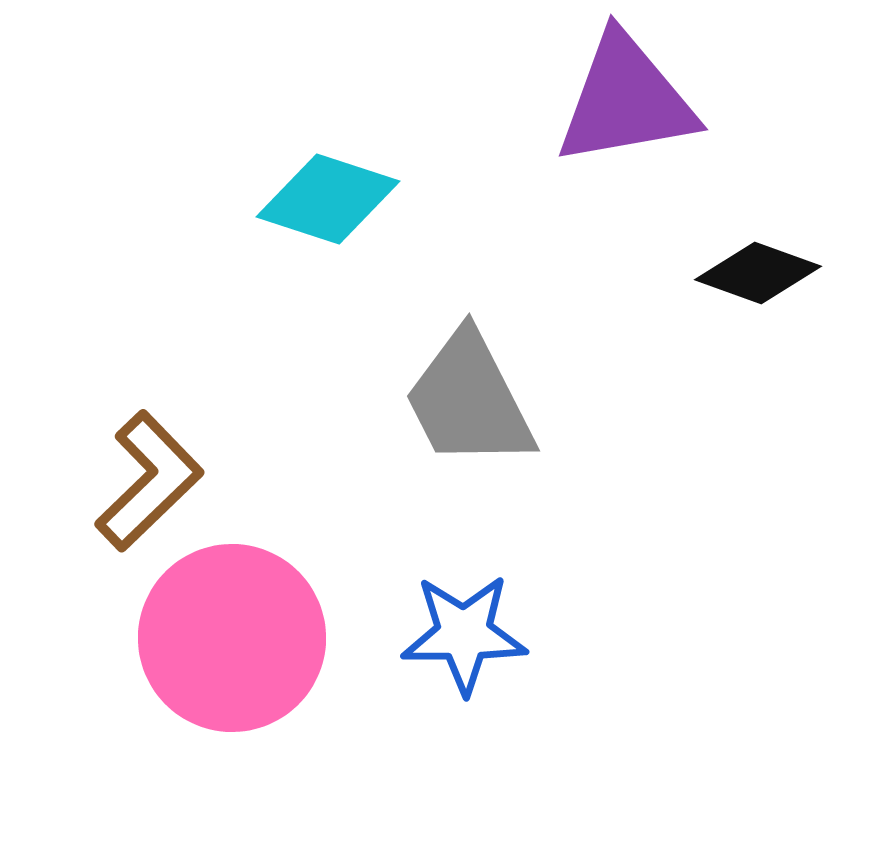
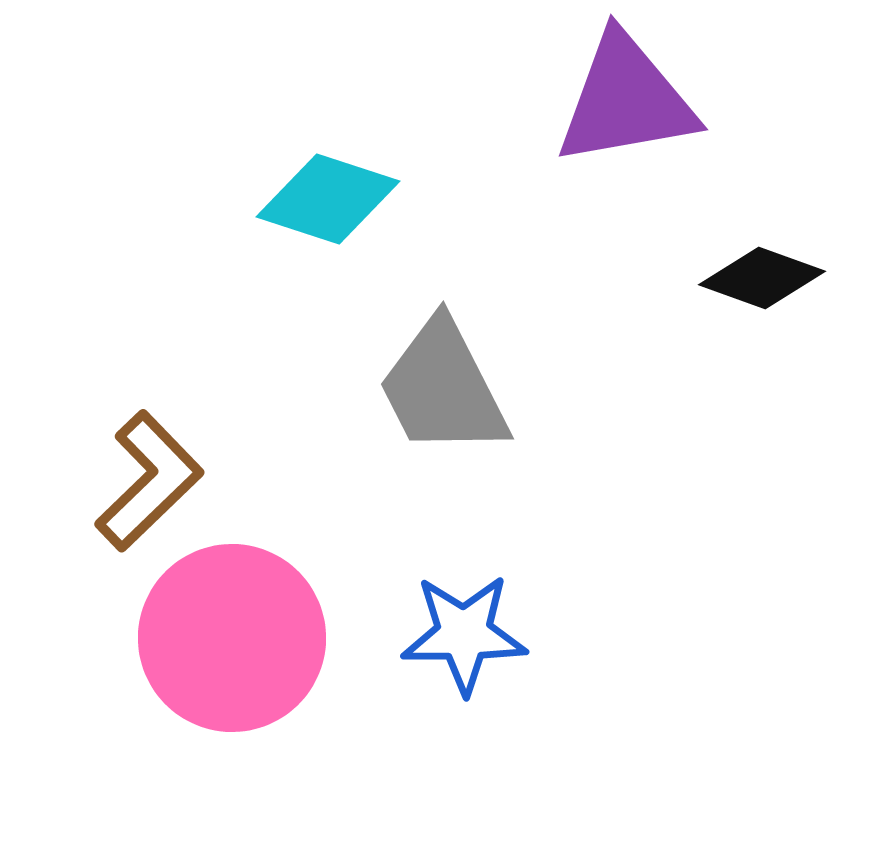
black diamond: moved 4 px right, 5 px down
gray trapezoid: moved 26 px left, 12 px up
